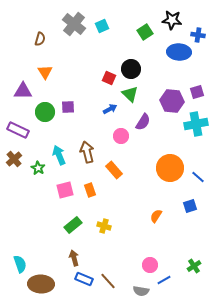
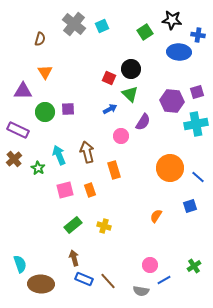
purple square at (68, 107): moved 2 px down
orange rectangle at (114, 170): rotated 24 degrees clockwise
